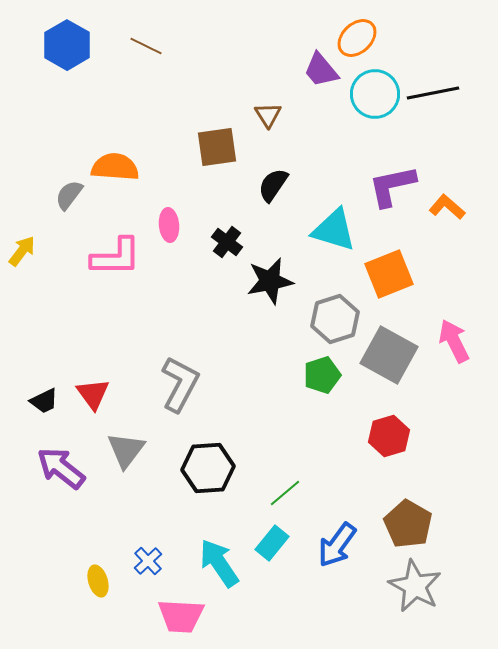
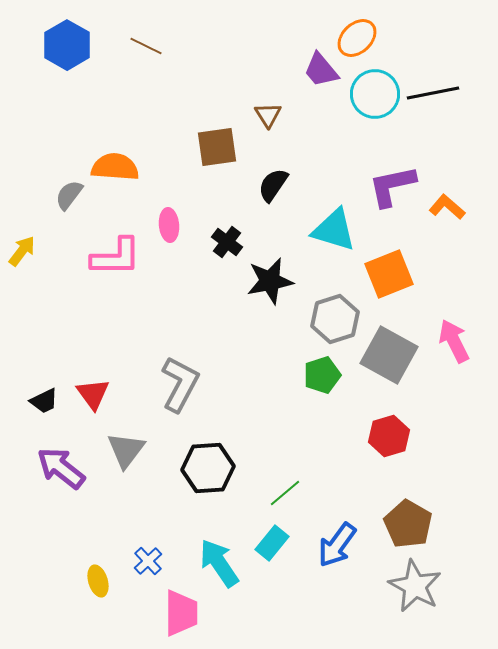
pink trapezoid: moved 3 px up; rotated 93 degrees counterclockwise
